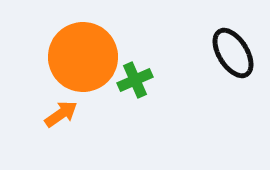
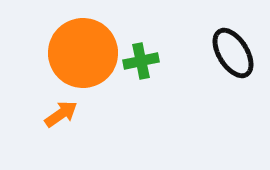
orange circle: moved 4 px up
green cross: moved 6 px right, 19 px up; rotated 12 degrees clockwise
